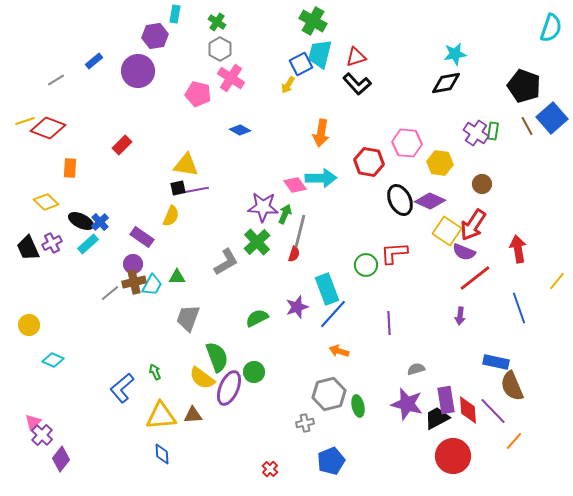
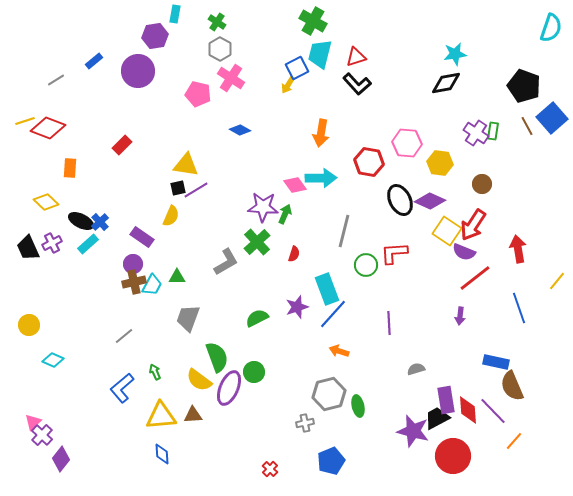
blue square at (301, 64): moved 4 px left, 4 px down
purple line at (196, 190): rotated 20 degrees counterclockwise
gray line at (300, 231): moved 44 px right
gray line at (110, 293): moved 14 px right, 43 px down
yellow semicircle at (202, 378): moved 3 px left, 2 px down
purple star at (407, 404): moved 6 px right, 27 px down
